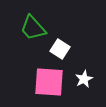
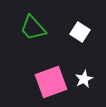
white square: moved 20 px right, 17 px up
pink square: moved 2 px right; rotated 24 degrees counterclockwise
